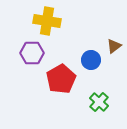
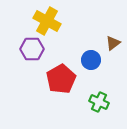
yellow cross: rotated 20 degrees clockwise
brown triangle: moved 1 px left, 3 px up
purple hexagon: moved 4 px up
green cross: rotated 18 degrees counterclockwise
